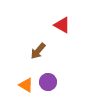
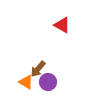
brown arrow: moved 18 px down
orange triangle: moved 3 px up
